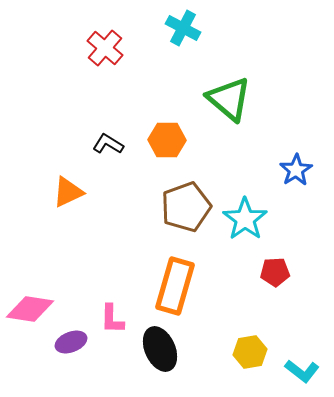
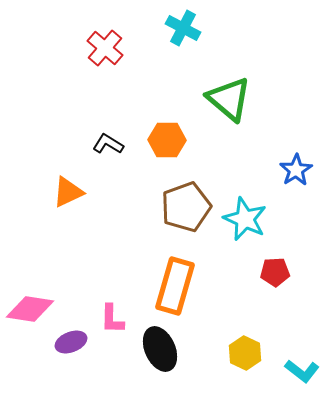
cyan star: rotated 12 degrees counterclockwise
yellow hexagon: moved 5 px left, 1 px down; rotated 24 degrees counterclockwise
